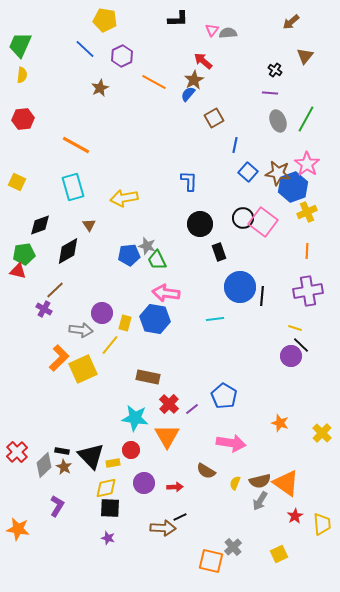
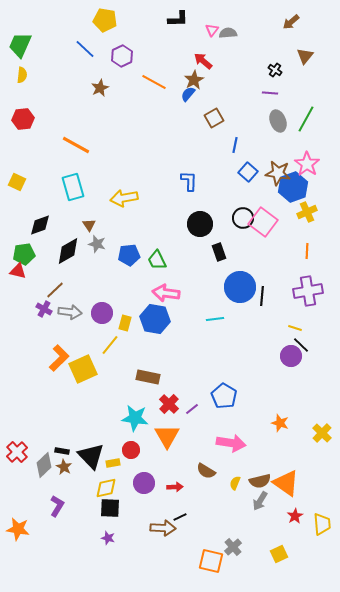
gray star at (147, 246): moved 50 px left, 2 px up
gray arrow at (81, 330): moved 11 px left, 18 px up
